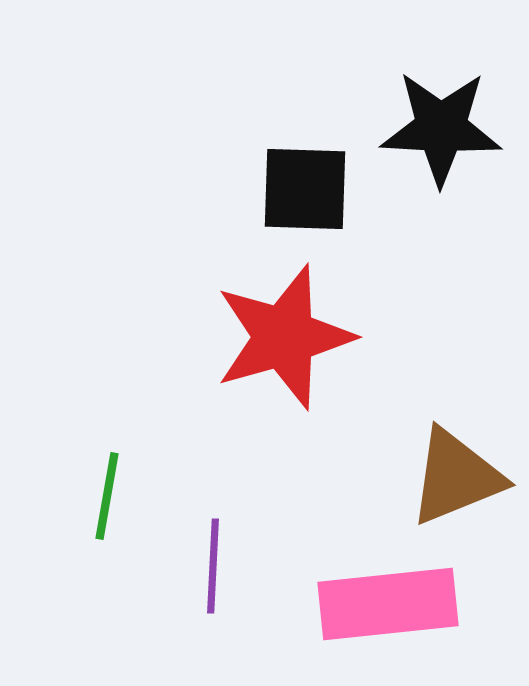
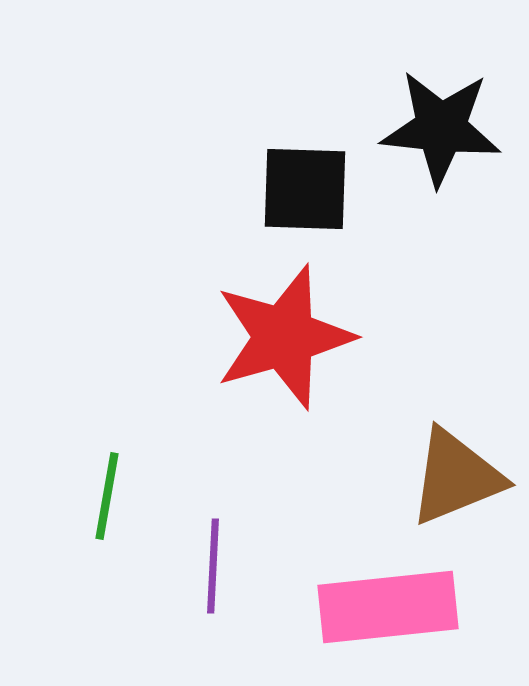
black star: rotated 3 degrees clockwise
pink rectangle: moved 3 px down
